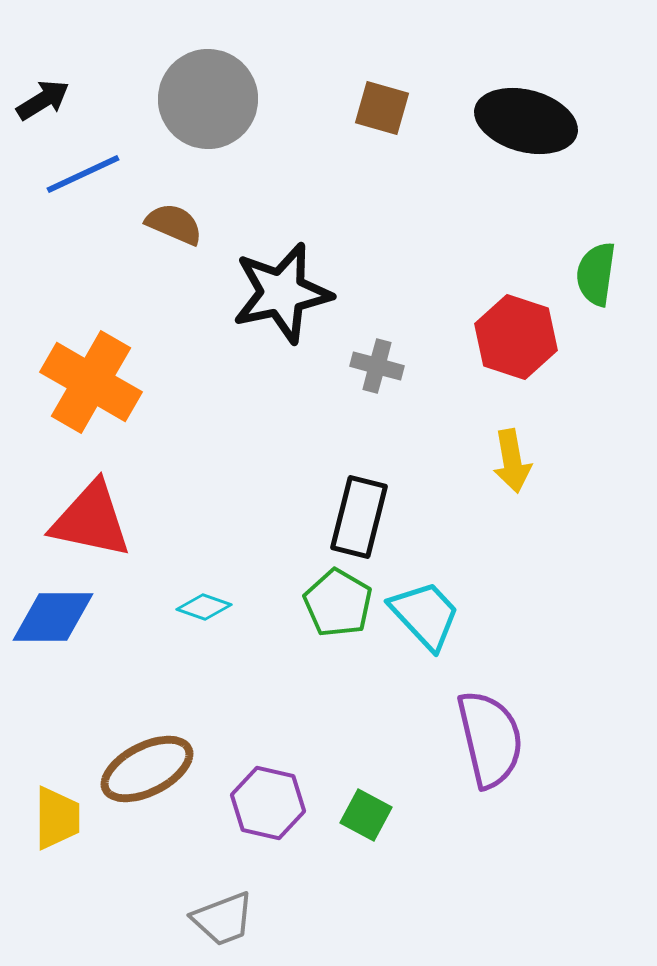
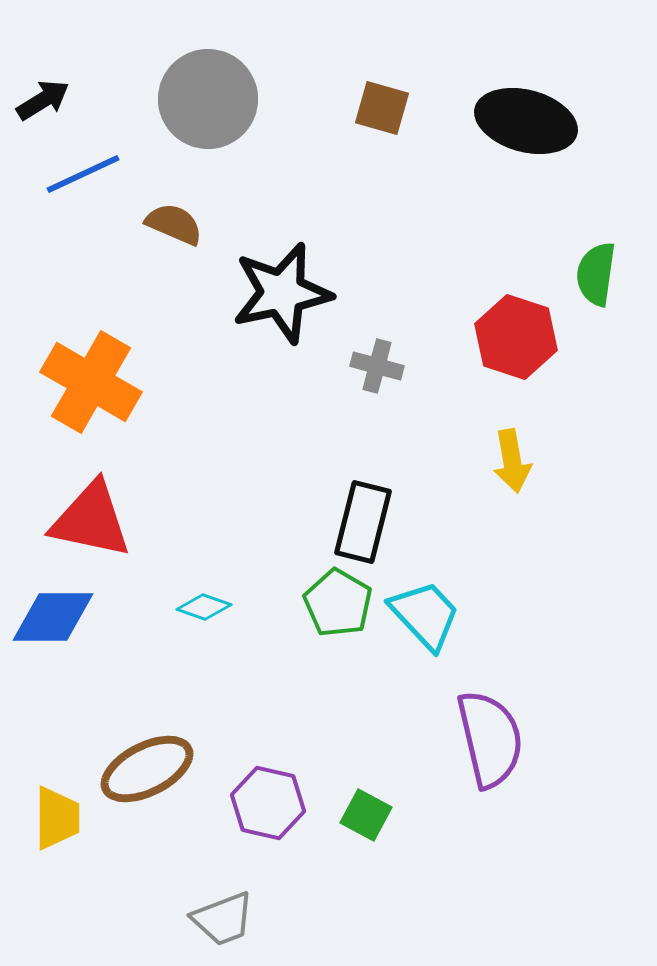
black rectangle: moved 4 px right, 5 px down
